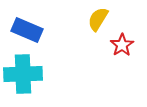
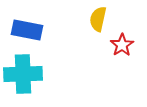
yellow semicircle: rotated 20 degrees counterclockwise
blue rectangle: rotated 12 degrees counterclockwise
